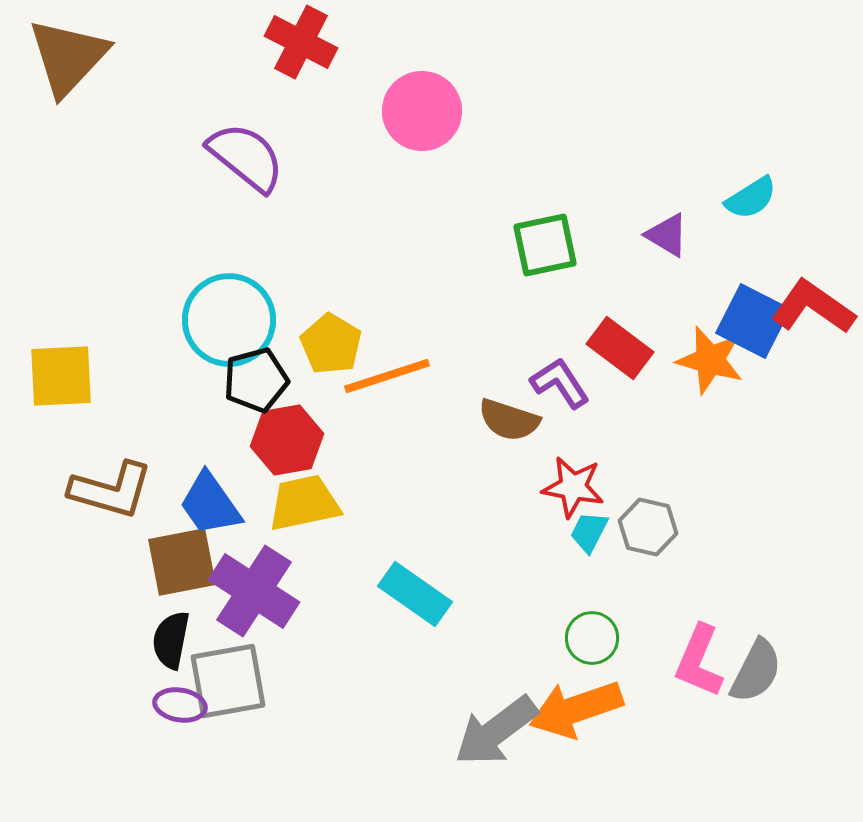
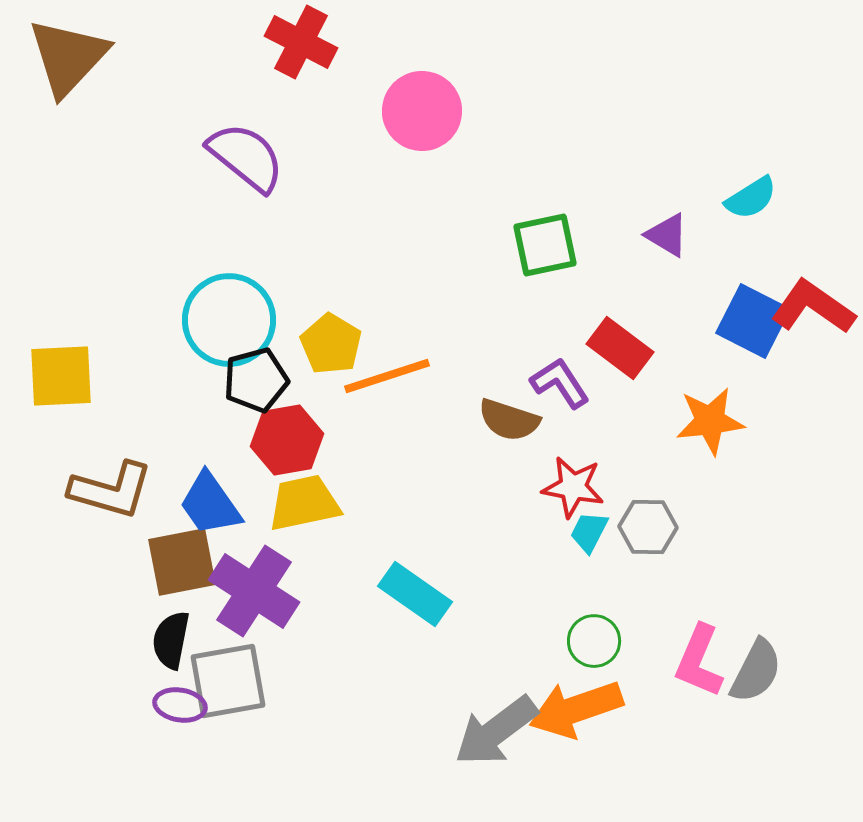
orange star: moved 61 px down; rotated 22 degrees counterclockwise
gray hexagon: rotated 12 degrees counterclockwise
green circle: moved 2 px right, 3 px down
